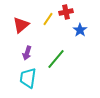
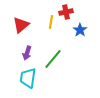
yellow line: moved 3 px right, 3 px down; rotated 24 degrees counterclockwise
green line: moved 3 px left
